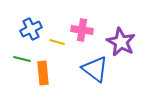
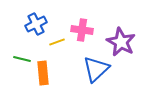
blue cross: moved 5 px right, 5 px up
yellow line: rotated 35 degrees counterclockwise
blue triangle: moved 1 px right; rotated 40 degrees clockwise
